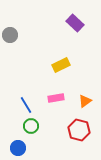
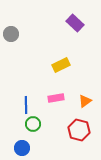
gray circle: moved 1 px right, 1 px up
blue line: rotated 30 degrees clockwise
green circle: moved 2 px right, 2 px up
blue circle: moved 4 px right
